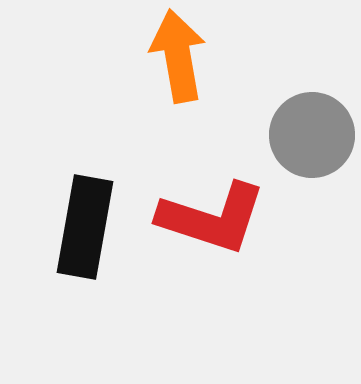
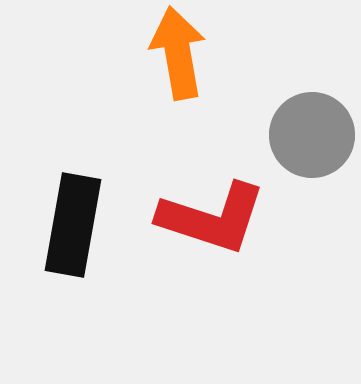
orange arrow: moved 3 px up
black rectangle: moved 12 px left, 2 px up
